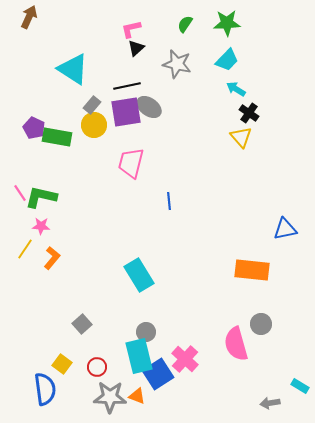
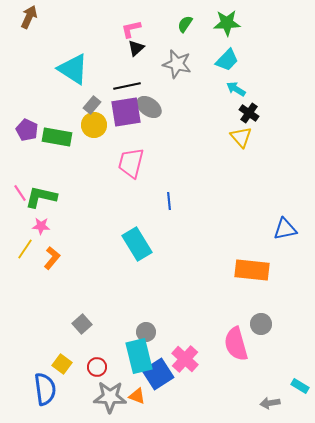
purple pentagon at (34, 128): moved 7 px left, 2 px down
cyan rectangle at (139, 275): moved 2 px left, 31 px up
